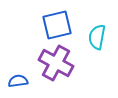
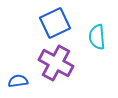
blue square: moved 2 px left, 2 px up; rotated 12 degrees counterclockwise
cyan semicircle: rotated 15 degrees counterclockwise
